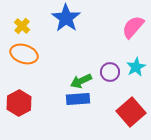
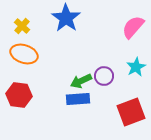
purple circle: moved 6 px left, 4 px down
red hexagon: moved 8 px up; rotated 25 degrees counterclockwise
red square: rotated 20 degrees clockwise
